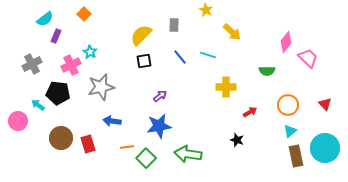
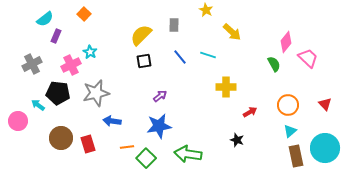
green semicircle: moved 7 px right, 7 px up; rotated 119 degrees counterclockwise
gray star: moved 5 px left, 6 px down
